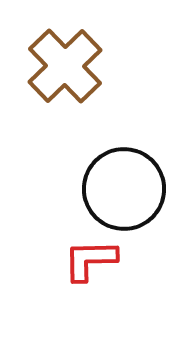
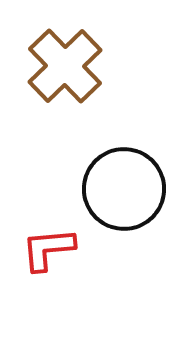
red L-shape: moved 42 px left, 11 px up; rotated 4 degrees counterclockwise
